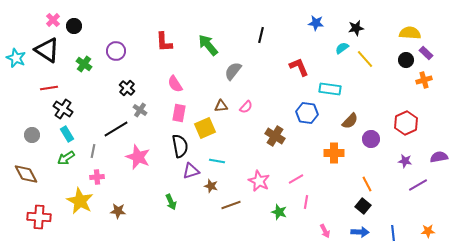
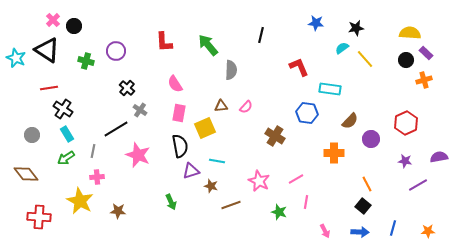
green cross at (84, 64): moved 2 px right, 3 px up; rotated 21 degrees counterclockwise
gray semicircle at (233, 71): moved 2 px left, 1 px up; rotated 144 degrees clockwise
pink star at (138, 157): moved 2 px up
brown diamond at (26, 174): rotated 10 degrees counterclockwise
blue line at (393, 233): moved 5 px up; rotated 21 degrees clockwise
